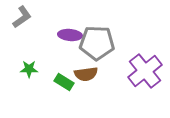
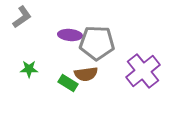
purple cross: moved 2 px left
green rectangle: moved 4 px right, 1 px down
